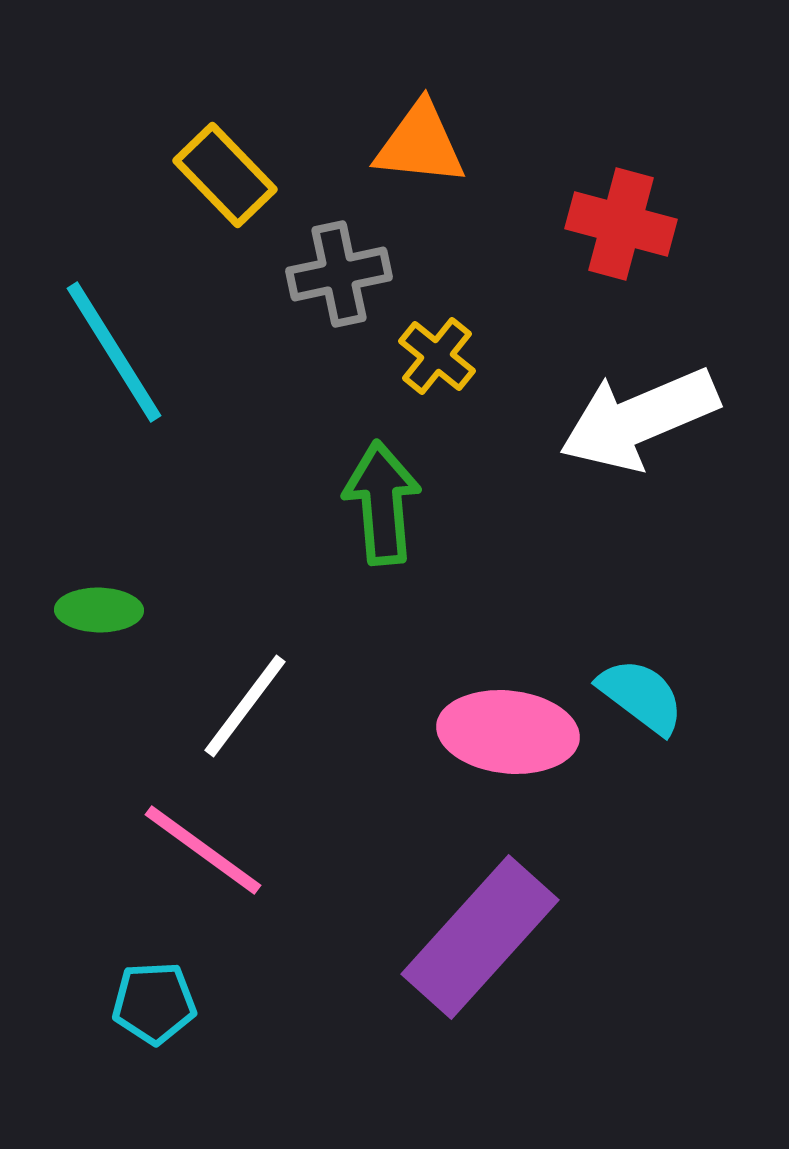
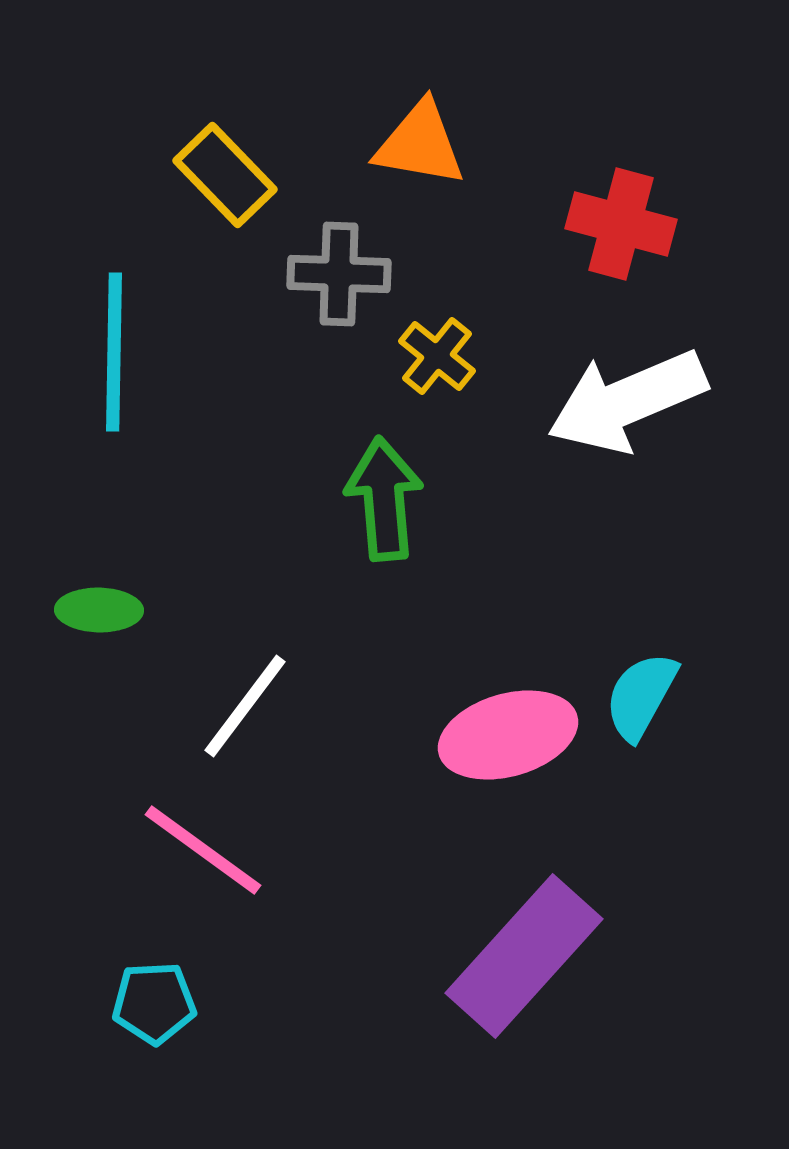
orange triangle: rotated 4 degrees clockwise
gray cross: rotated 14 degrees clockwise
cyan line: rotated 33 degrees clockwise
white arrow: moved 12 px left, 18 px up
green arrow: moved 2 px right, 4 px up
cyan semicircle: rotated 98 degrees counterclockwise
pink ellipse: moved 3 px down; rotated 22 degrees counterclockwise
purple rectangle: moved 44 px right, 19 px down
